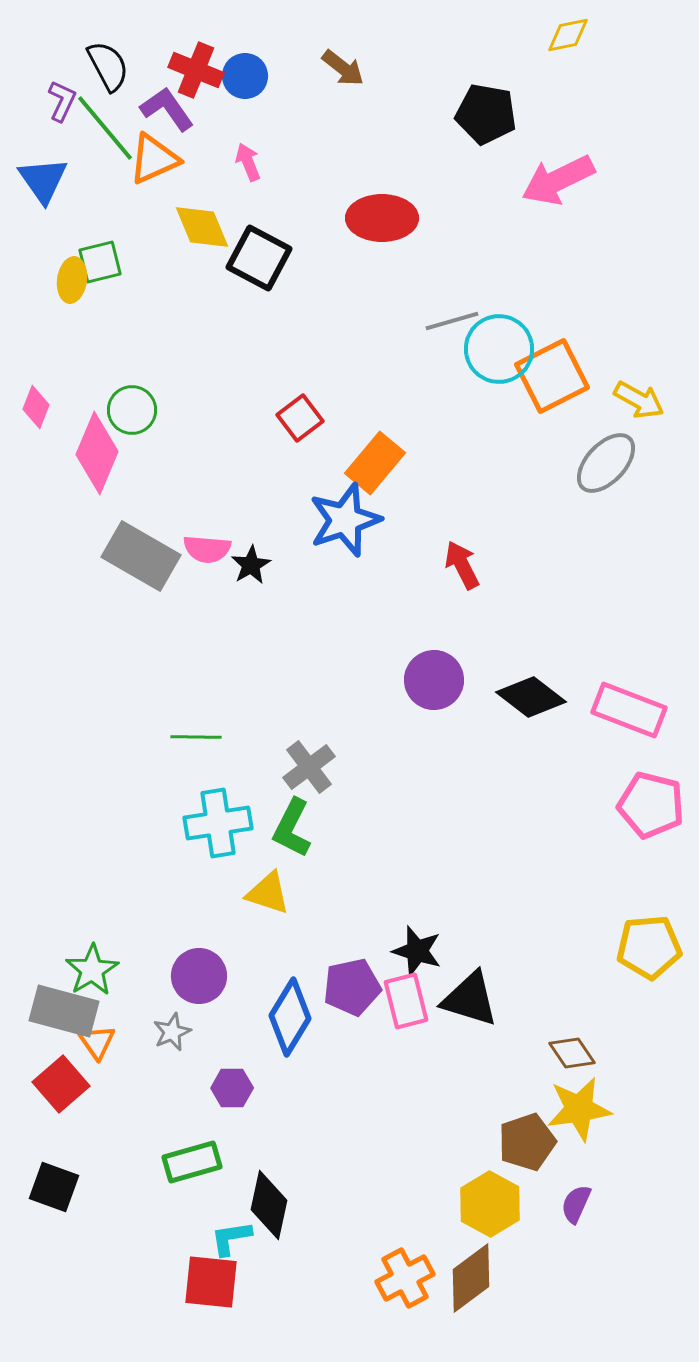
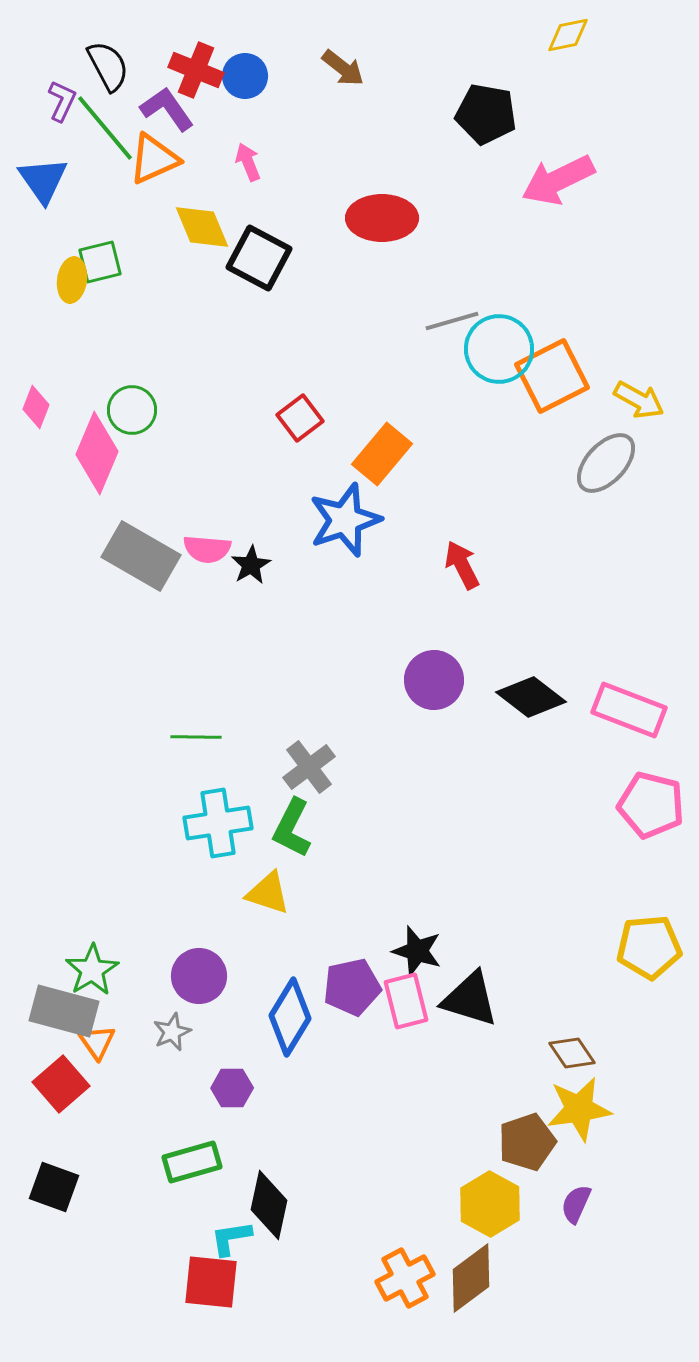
orange rectangle at (375, 463): moved 7 px right, 9 px up
